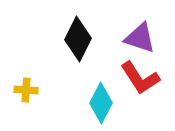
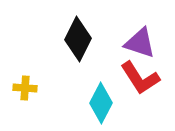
purple triangle: moved 5 px down
yellow cross: moved 1 px left, 2 px up
